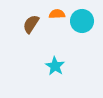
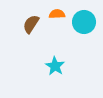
cyan circle: moved 2 px right, 1 px down
